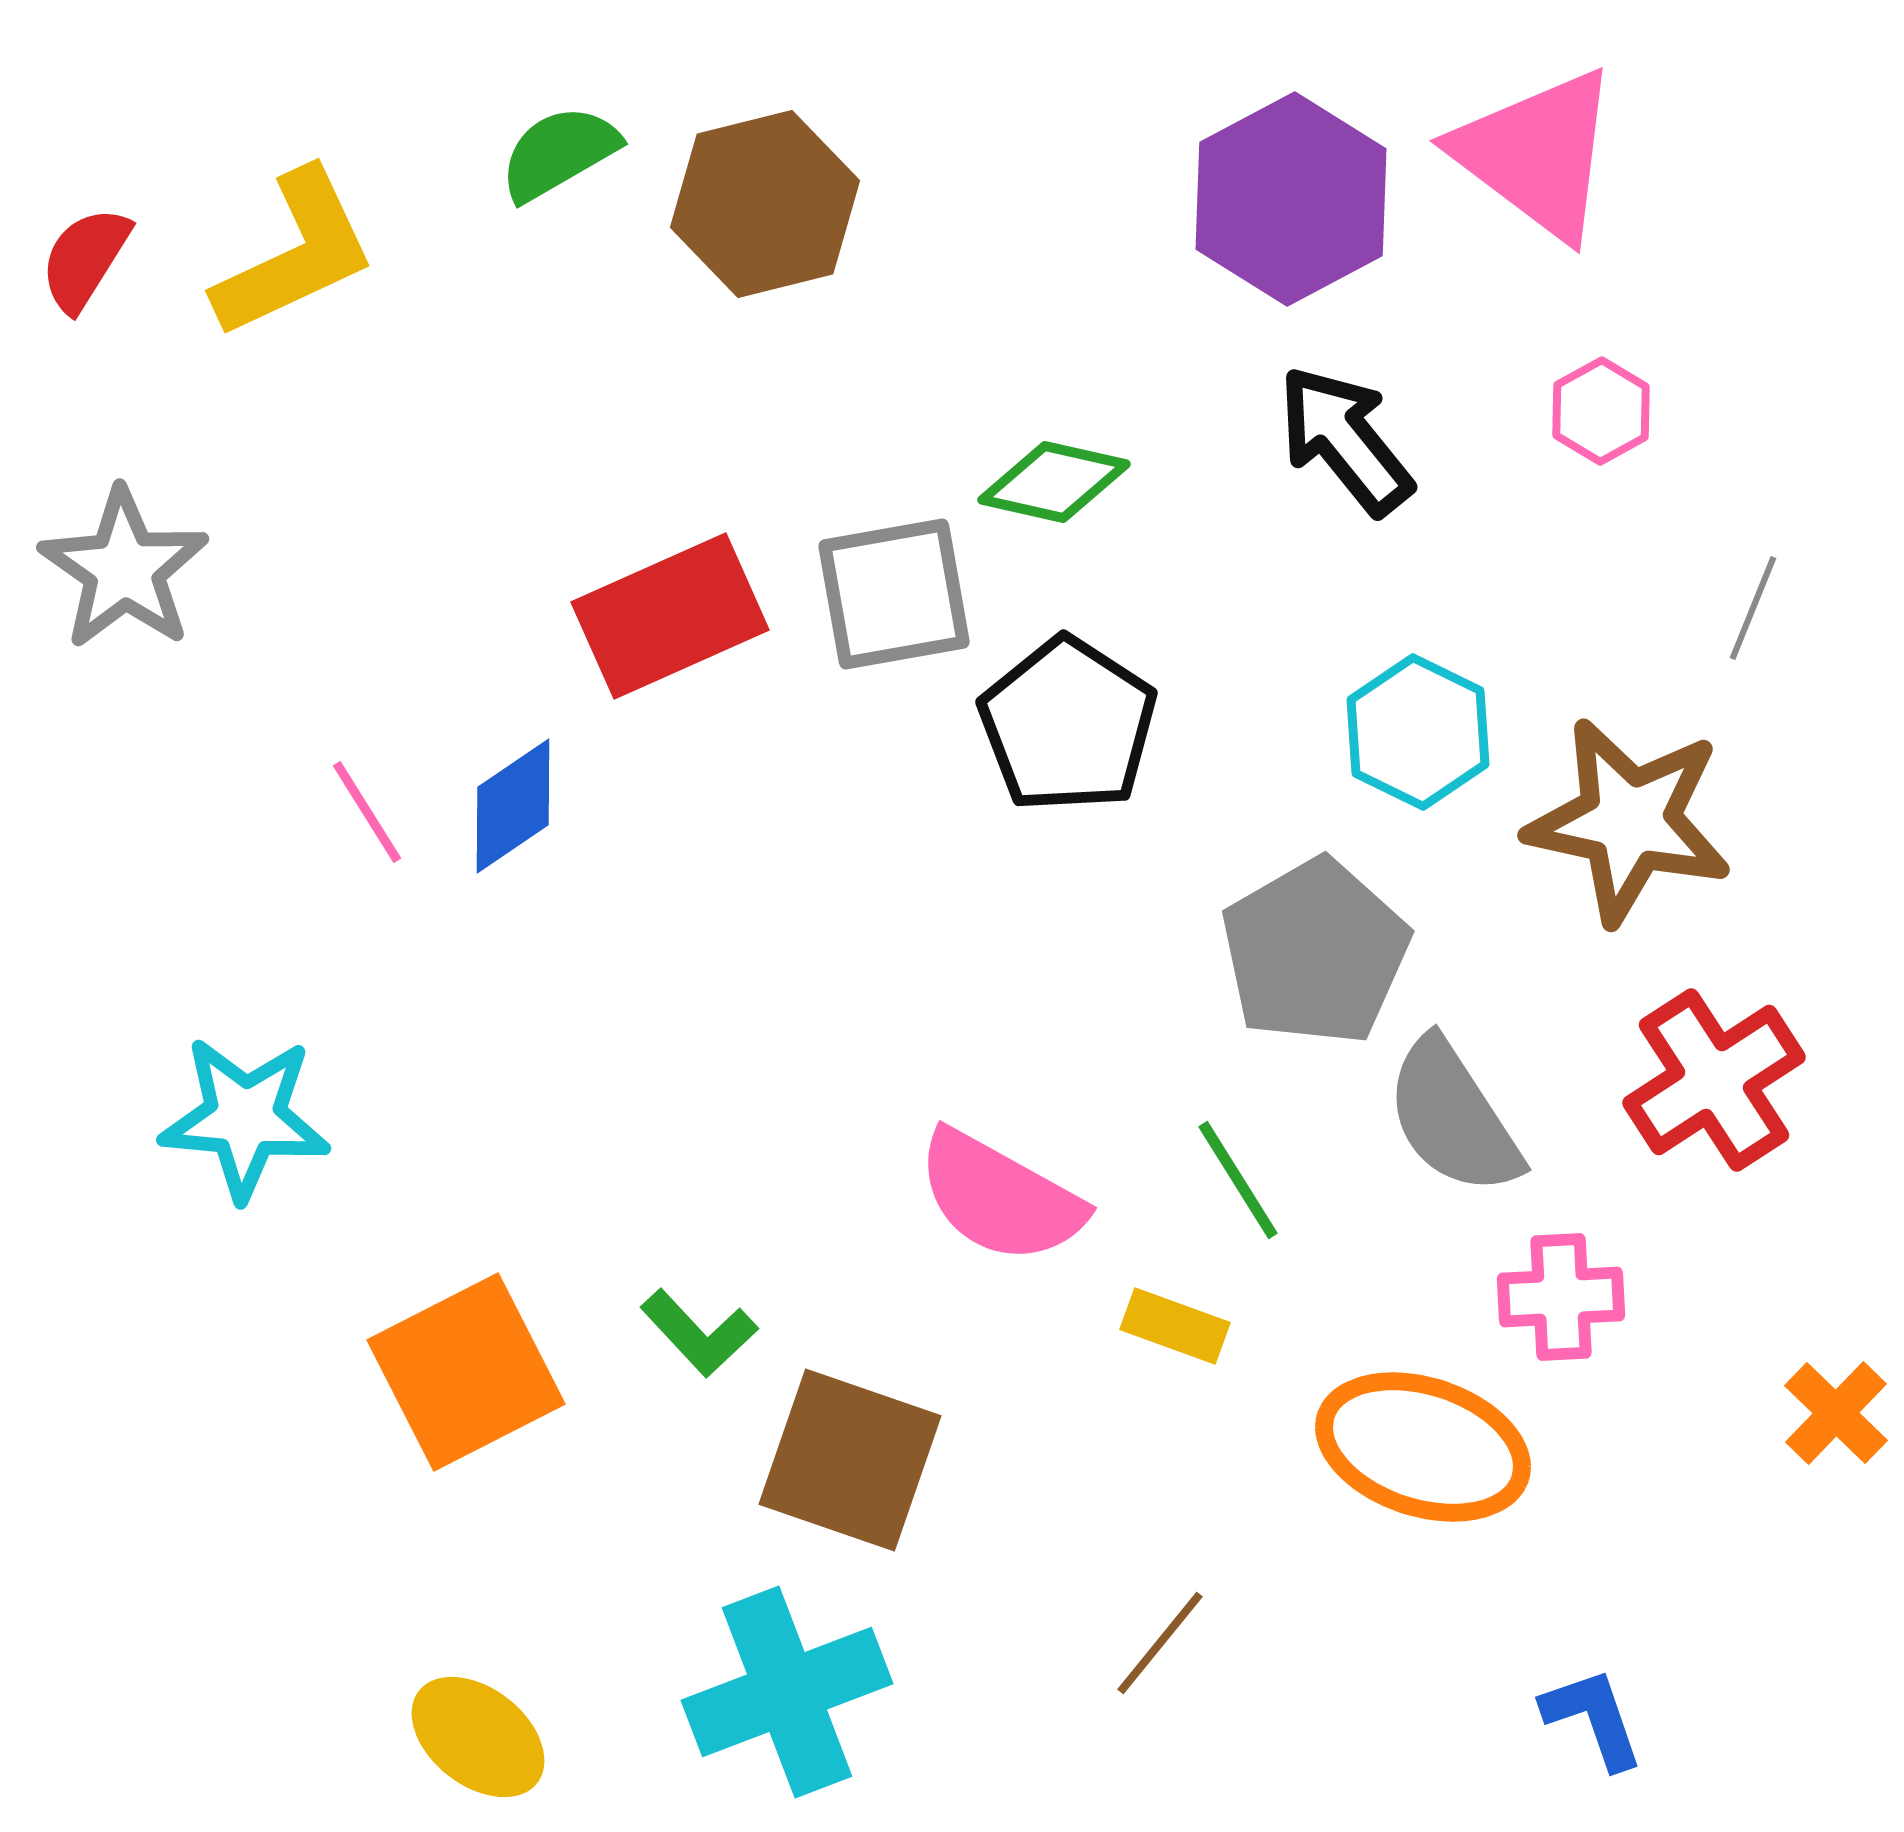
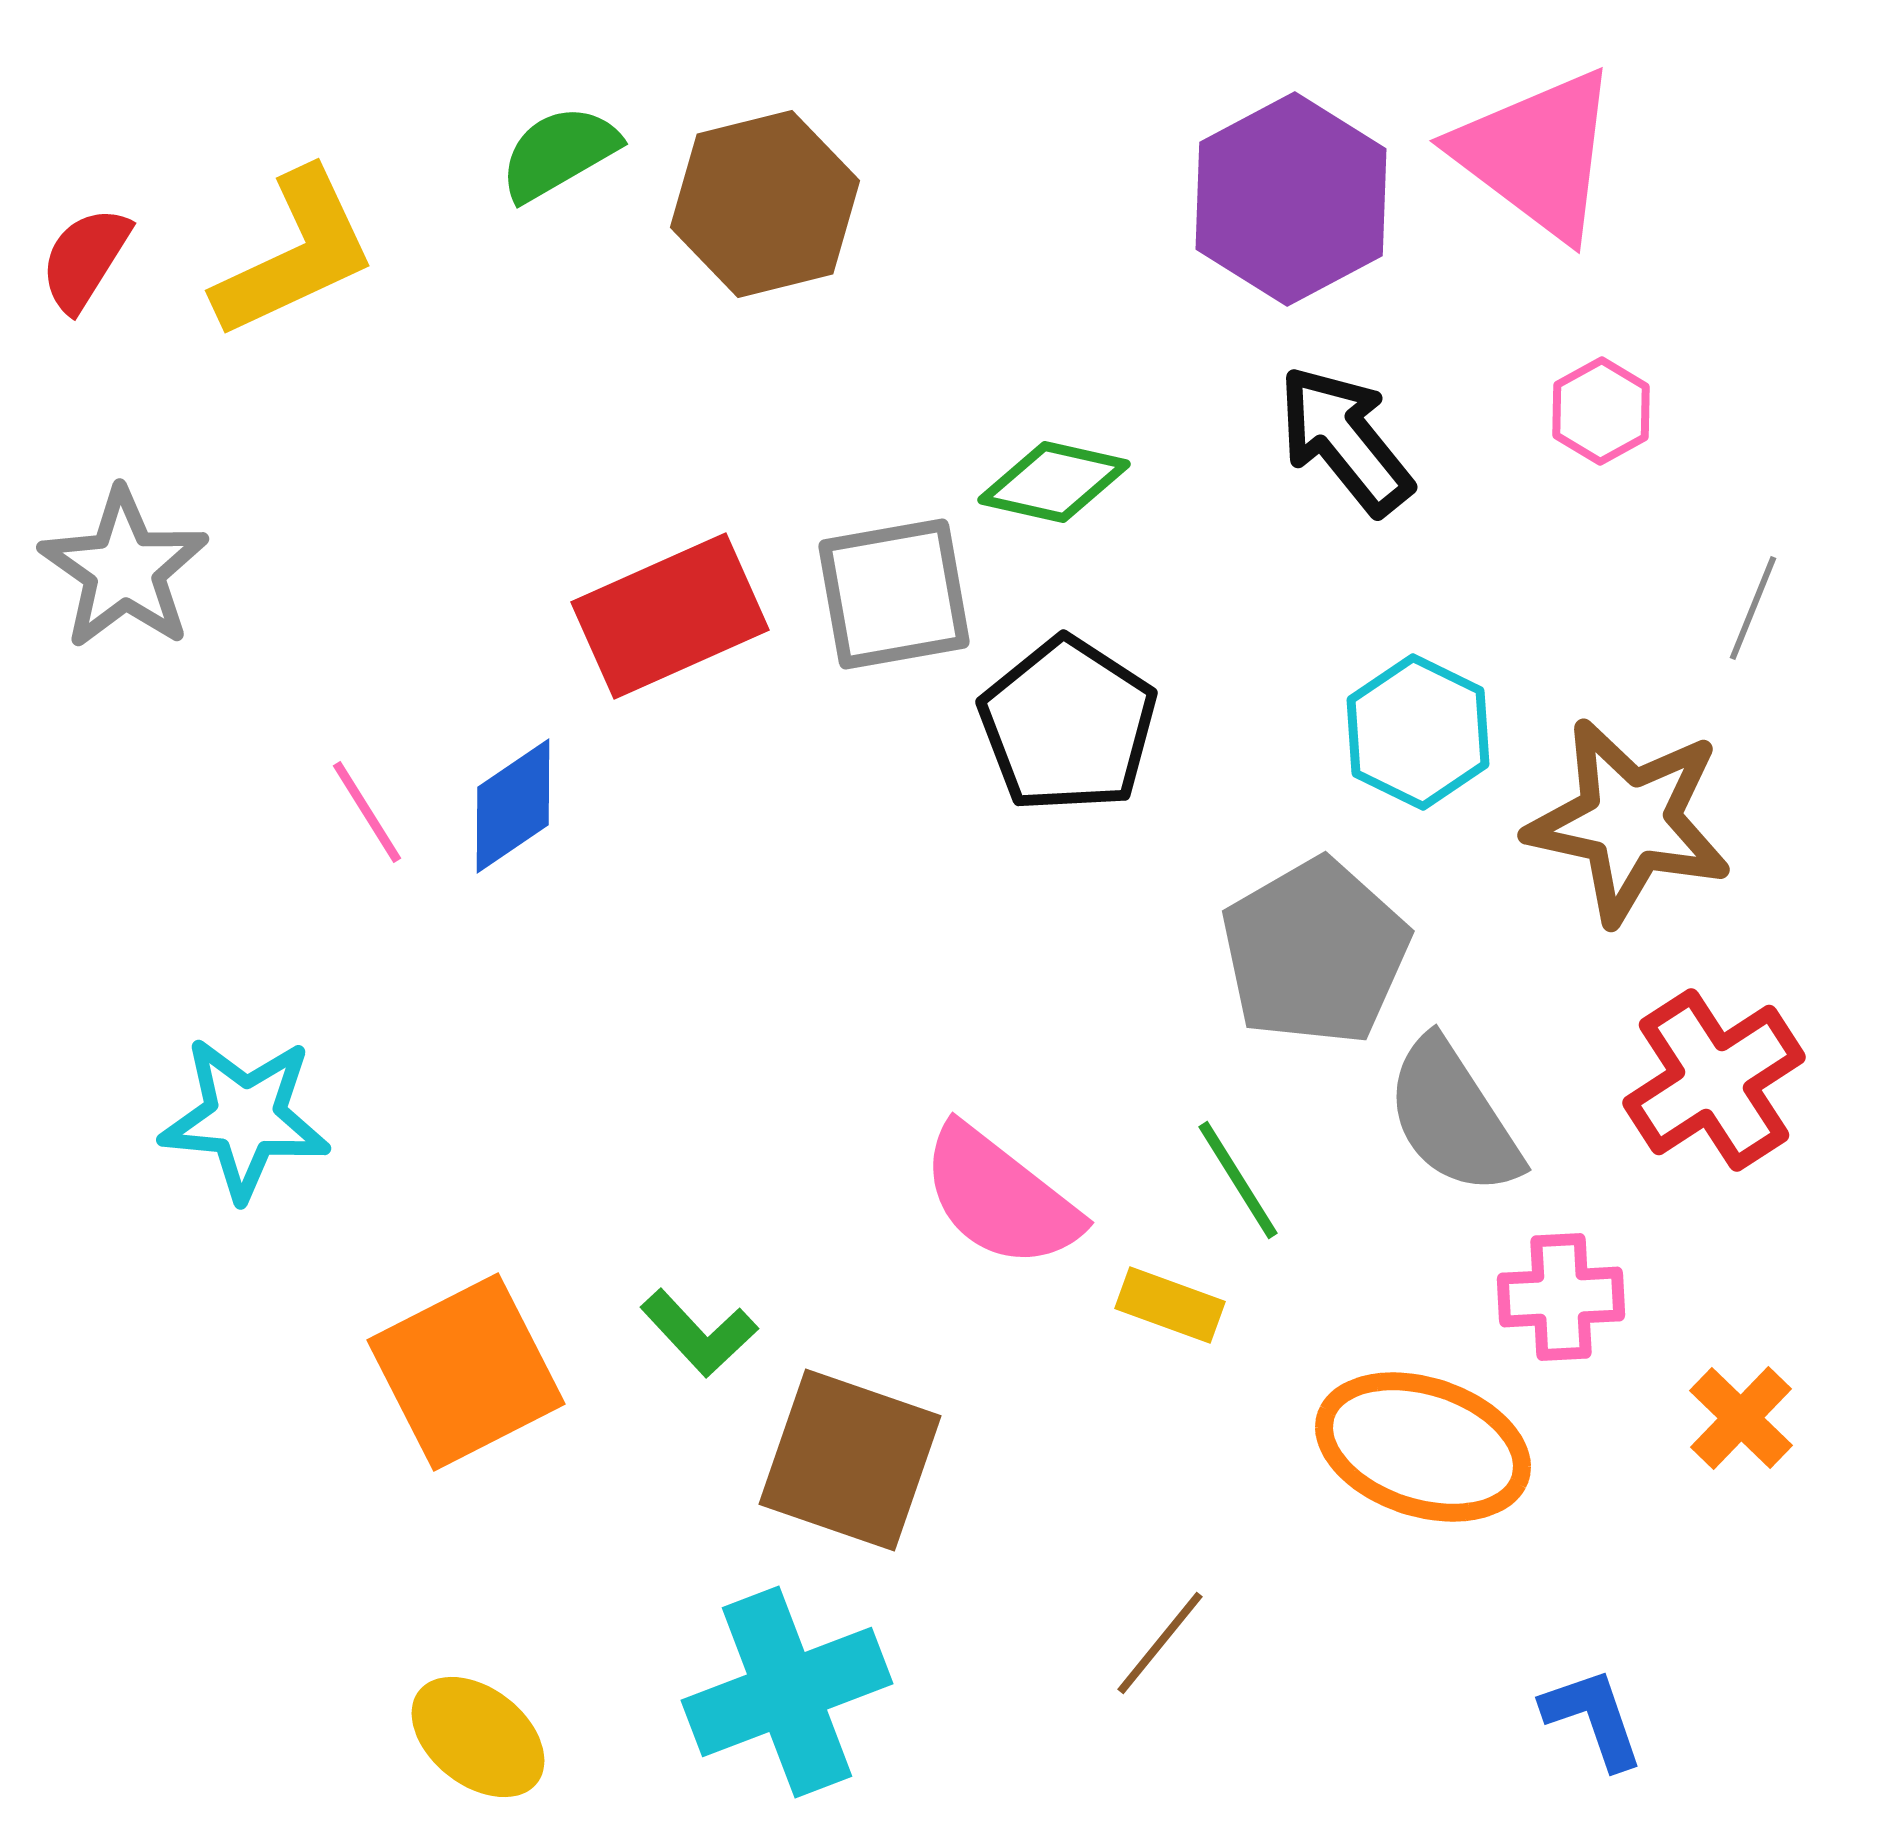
pink semicircle: rotated 9 degrees clockwise
yellow rectangle: moved 5 px left, 21 px up
orange cross: moved 95 px left, 5 px down
